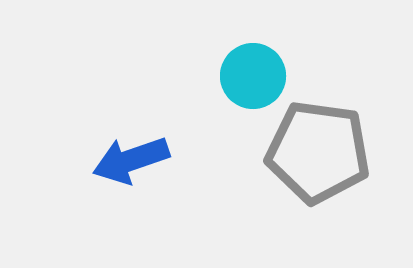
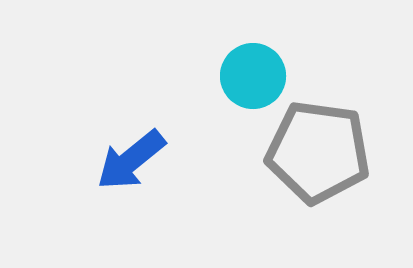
blue arrow: rotated 20 degrees counterclockwise
